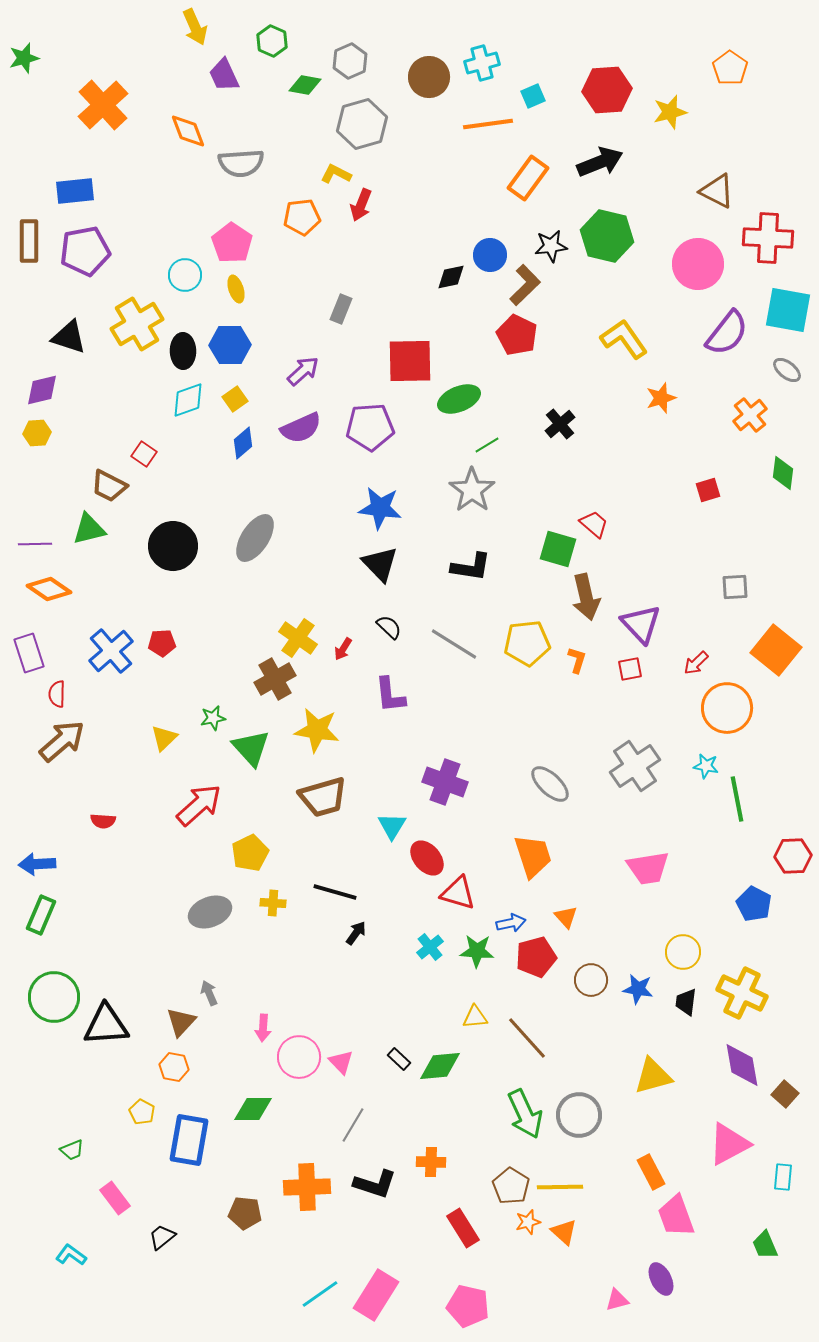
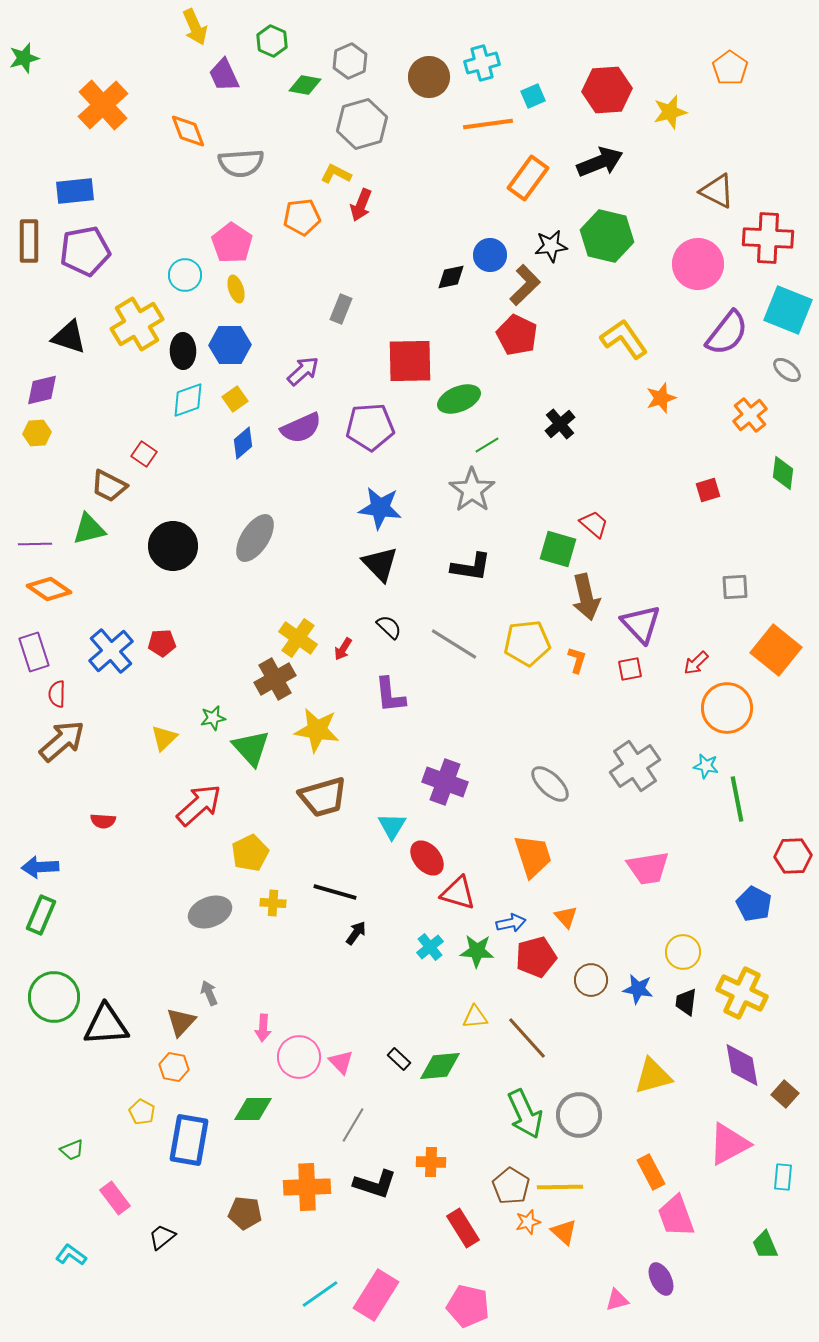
cyan square at (788, 310): rotated 12 degrees clockwise
purple rectangle at (29, 653): moved 5 px right, 1 px up
blue arrow at (37, 864): moved 3 px right, 3 px down
